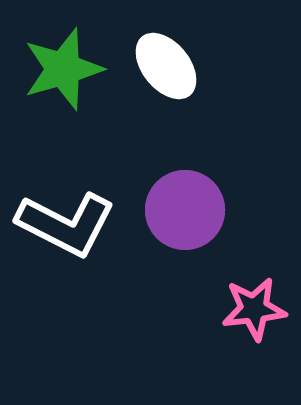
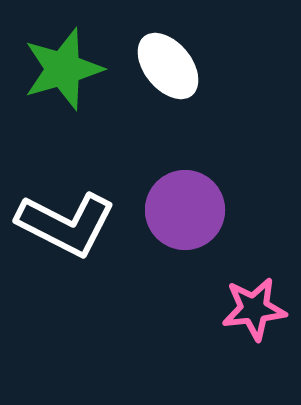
white ellipse: moved 2 px right
